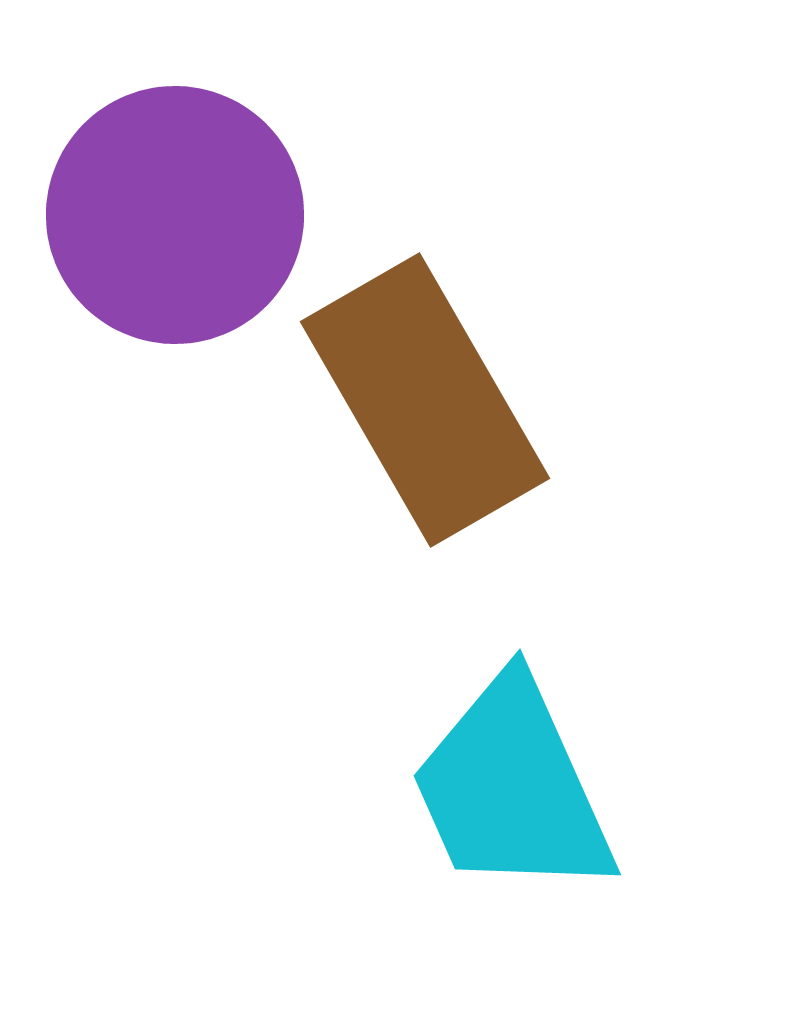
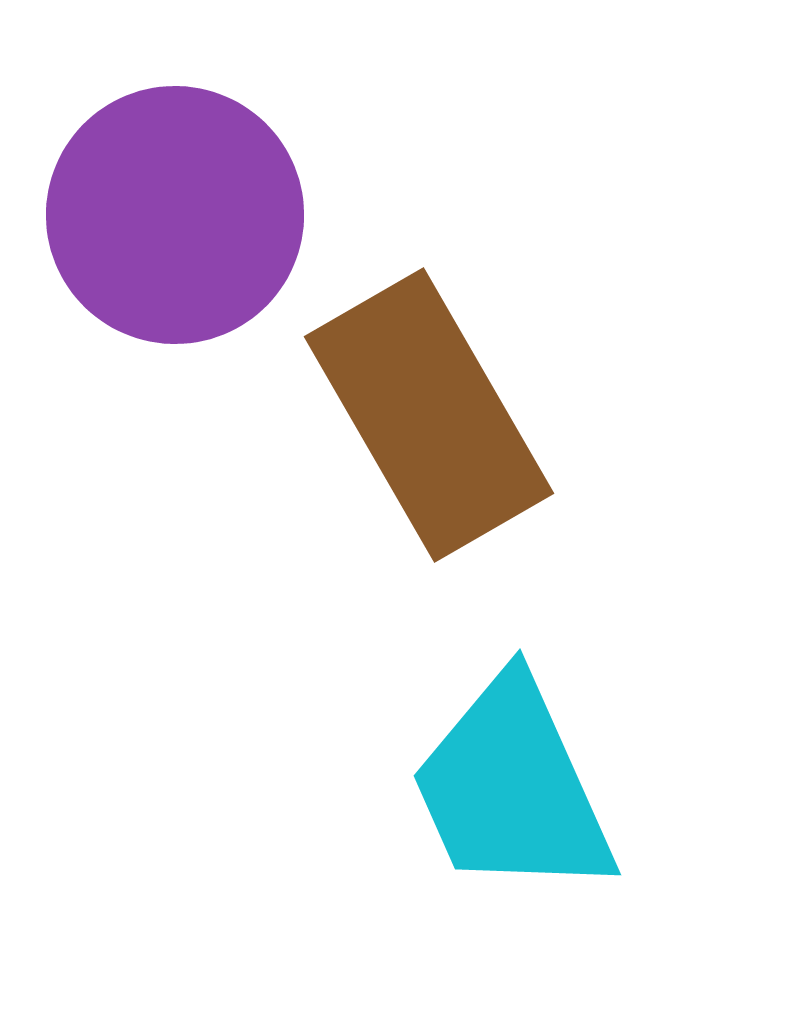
brown rectangle: moved 4 px right, 15 px down
